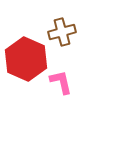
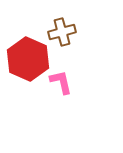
red hexagon: moved 2 px right
